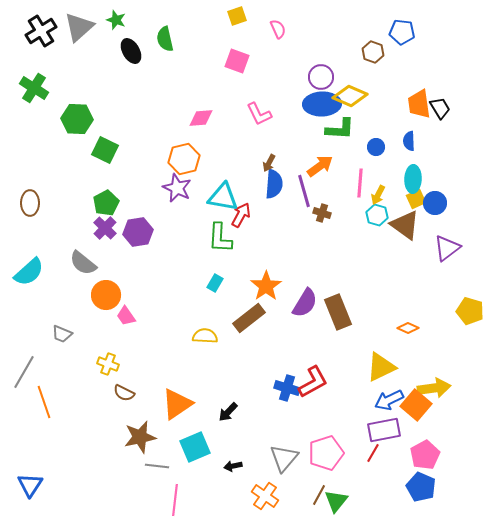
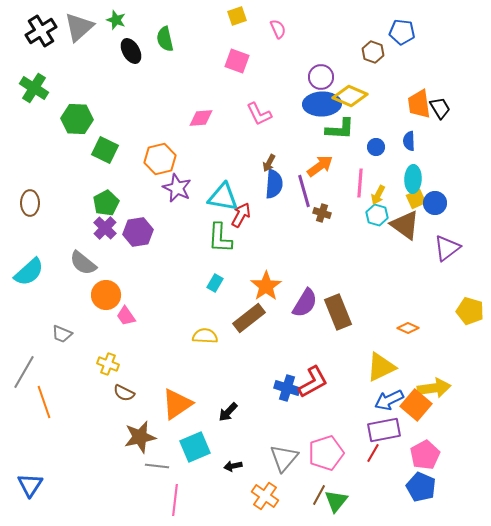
orange hexagon at (184, 159): moved 24 px left
